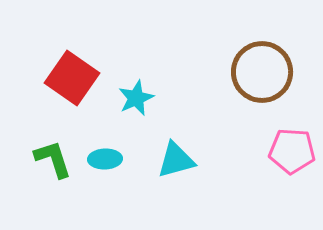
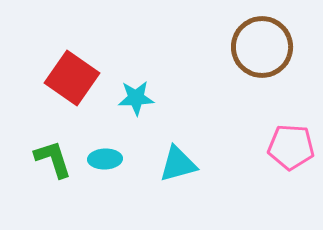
brown circle: moved 25 px up
cyan star: rotated 21 degrees clockwise
pink pentagon: moved 1 px left, 4 px up
cyan triangle: moved 2 px right, 4 px down
